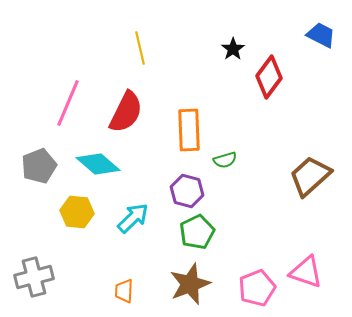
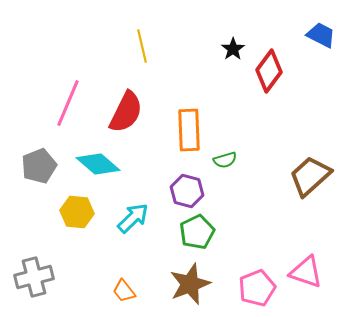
yellow line: moved 2 px right, 2 px up
red diamond: moved 6 px up
orange trapezoid: rotated 40 degrees counterclockwise
